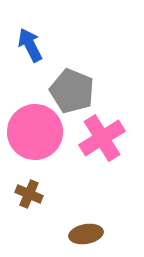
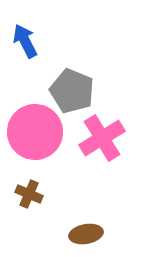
blue arrow: moved 5 px left, 4 px up
